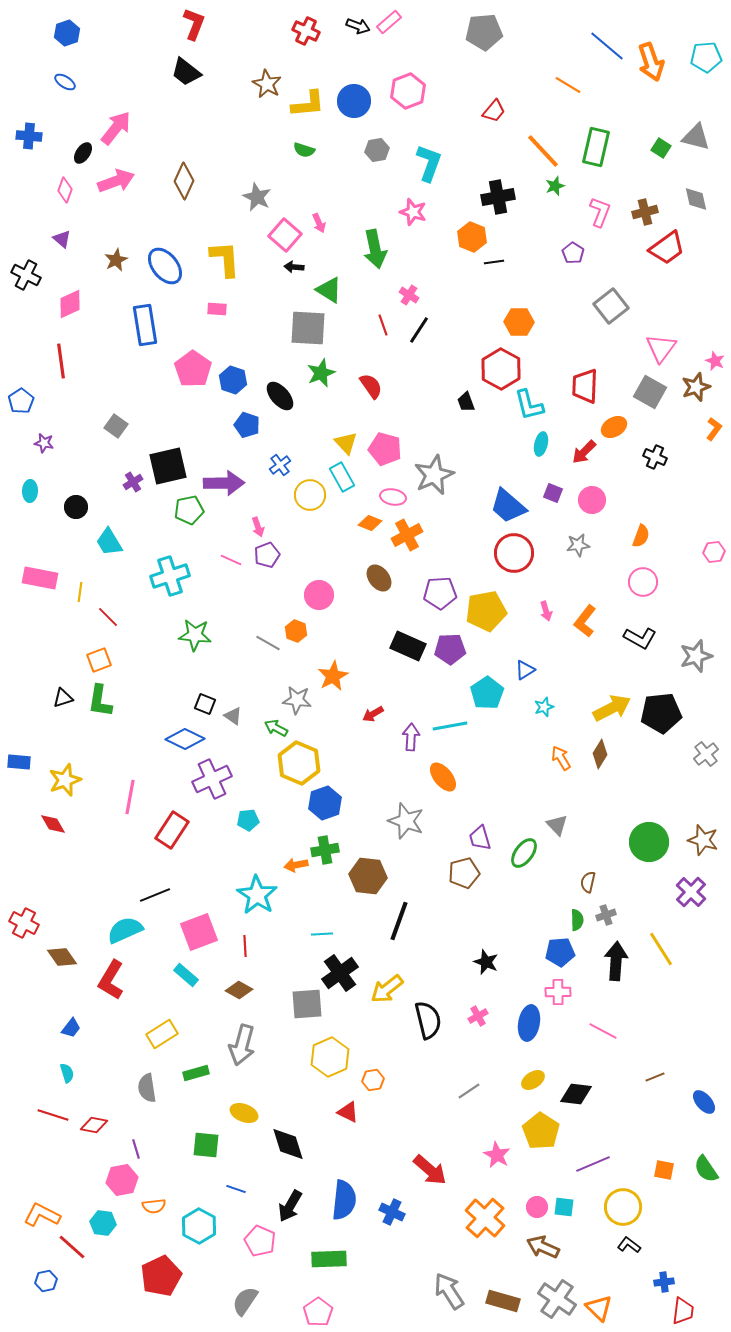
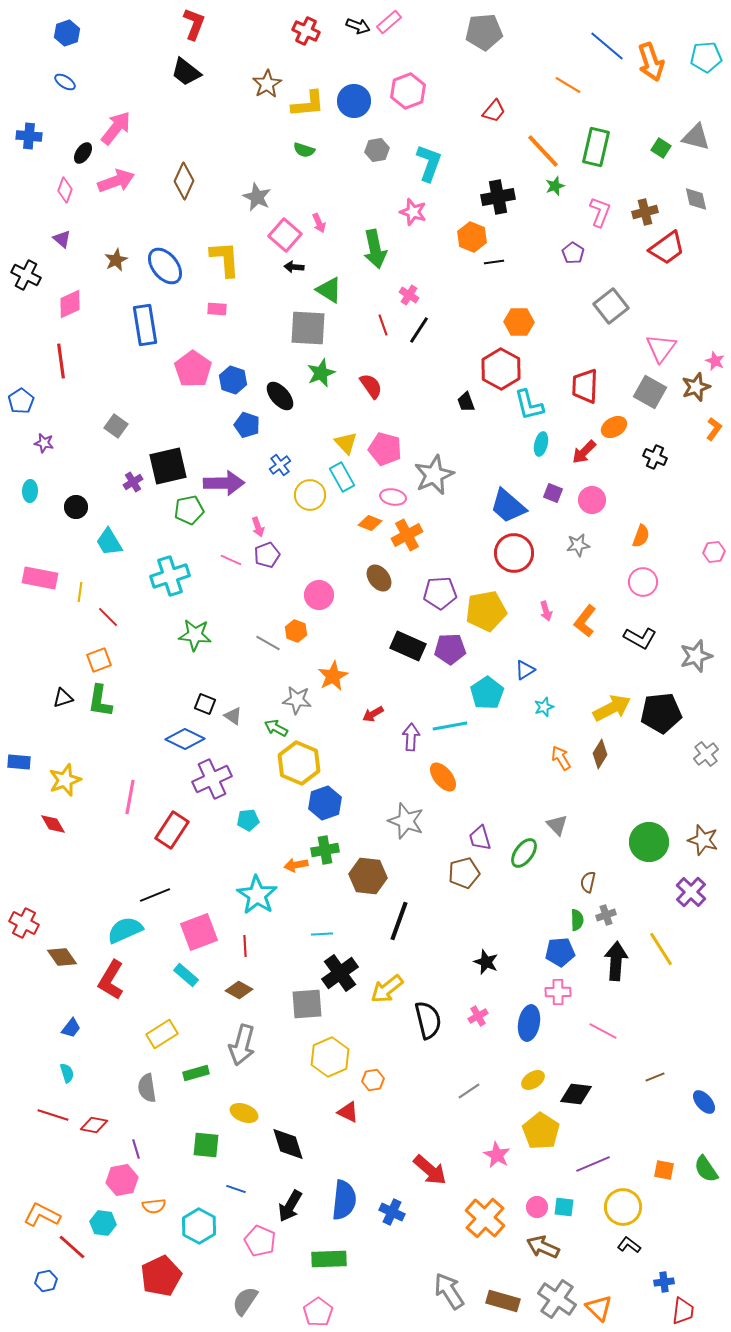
brown star at (267, 84): rotated 12 degrees clockwise
